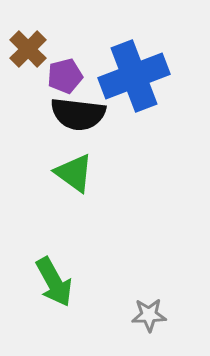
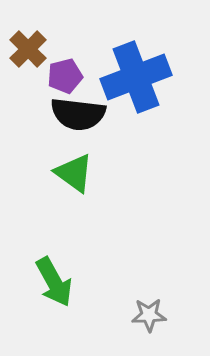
blue cross: moved 2 px right, 1 px down
